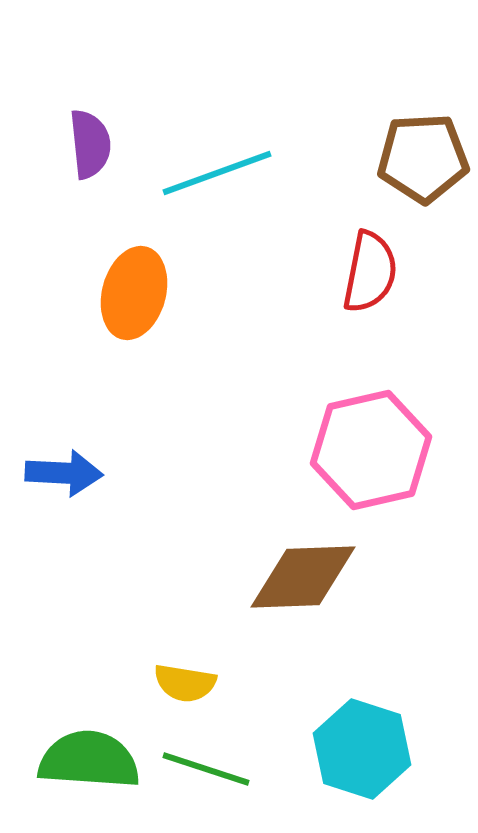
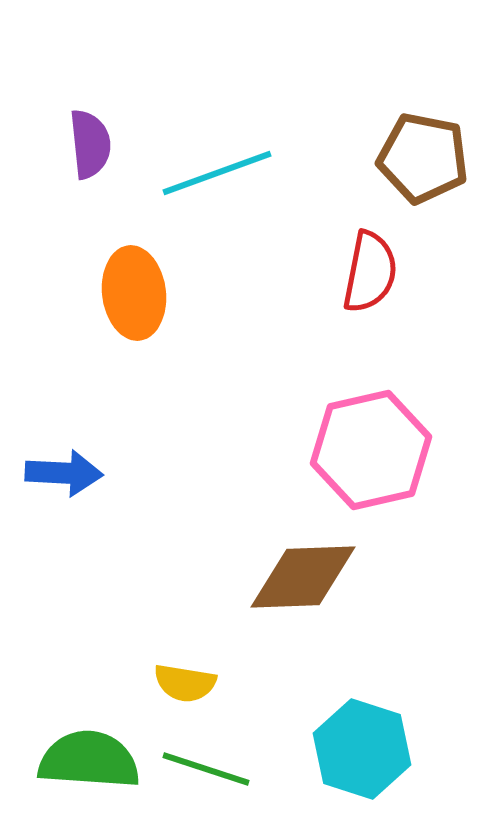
brown pentagon: rotated 14 degrees clockwise
orange ellipse: rotated 22 degrees counterclockwise
